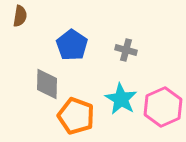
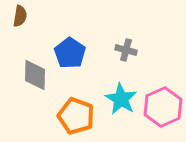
blue pentagon: moved 2 px left, 8 px down
gray diamond: moved 12 px left, 9 px up
